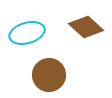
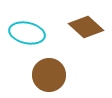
cyan ellipse: rotated 28 degrees clockwise
